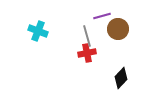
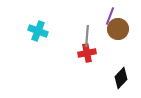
purple line: moved 8 px right; rotated 54 degrees counterclockwise
gray line: rotated 20 degrees clockwise
